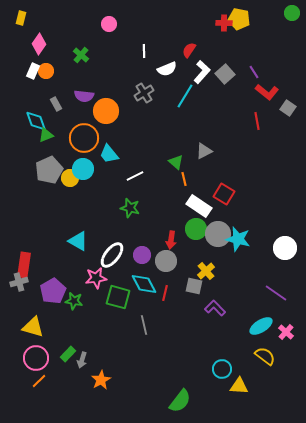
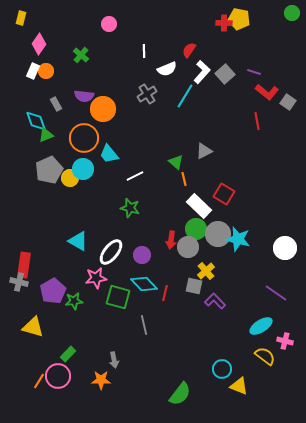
purple line at (254, 72): rotated 40 degrees counterclockwise
gray cross at (144, 93): moved 3 px right, 1 px down
gray square at (288, 108): moved 6 px up
orange circle at (106, 111): moved 3 px left, 2 px up
white rectangle at (199, 206): rotated 10 degrees clockwise
white ellipse at (112, 255): moved 1 px left, 3 px up
gray circle at (166, 261): moved 22 px right, 14 px up
gray cross at (19, 282): rotated 30 degrees clockwise
cyan diamond at (144, 284): rotated 16 degrees counterclockwise
green star at (74, 301): rotated 18 degrees counterclockwise
purple L-shape at (215, 308): moved 7 px up
pink cross at (286, 332): moved 1 px left, 9 px down; rotated 28 degrees counterclockwise
pink circle at (36, 358): moved 22 px right, 18 px down
gray arrow at (82, 360): moved 32 px right; rotated 28 degrees counterclockwise
orange star at (101, 380): rotated 30 degrees clockwise
orange line at (39, 381): rotated 14 degrees counterclockwise
yellow triangle at (239, 386): rotated 18 degrees clockwise
green semicircle at (180, 401): moved 7 px up
